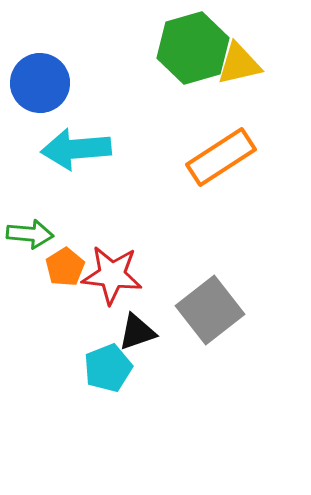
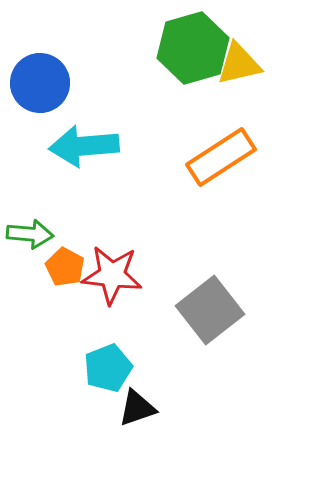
cyan arrow: moved 8 px right, 3 px up
orange pentagon: rotated 12 degrees counterclockwise
black triangle: moved 76 px down
